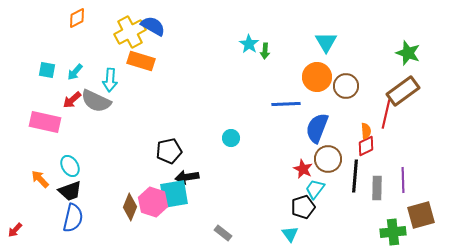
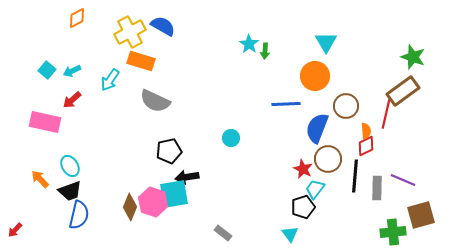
blue semicircle at (153, 26): moved 10 px right
green star at (408, 53): moved 5 px right, 4 px down
cyan square at (47, 70): rotated 30 degrees clockwise
cyan arrow at (75, 72): moved 3 px left, 1 px up; rotated 24 degrees clockwise
orange circle at (317, 77): moved 2 px left, 1 px up
cyan arrow at (110, 80): rotated 30 degrees clockwise
brown circle at (346, 86): moved 20 px down
gray semicircle at (96, 101): moved 59 px right
purple line at (403, 180): rotated 65 degrees counterclockwise
blue semicircle at (73, 218): moved 6 px right, 3 px up
